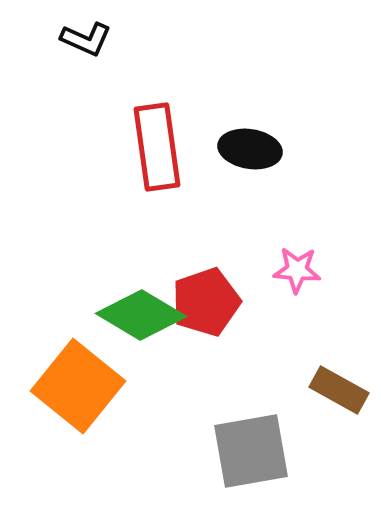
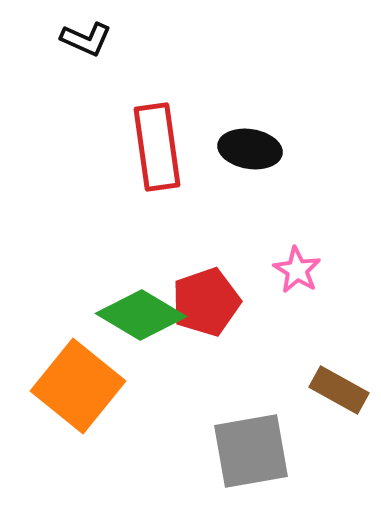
pink star: rotated 27 degrees clockwise
